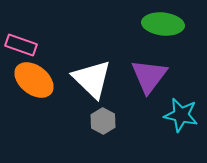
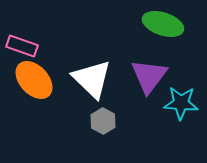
green ellipse: rotated 12 degrees clockwise
pink rectangle: moved 1 px right, 1 px down
orange ellipse: rotated 9 degrees clockwise
cyan star: moved 12 px up; rotated 8 degrees counterclockwise
